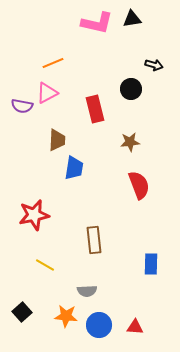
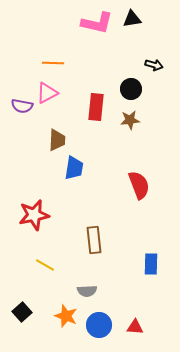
orange line: rotated 25 degrees clockwise
red rectangle: moved 1 px right, 2 px up; rotated 20 degrees clockwise
brown star: moved 22 px up
orange star: rotated 15 degrees clockwise
